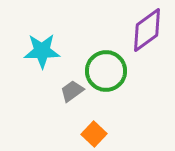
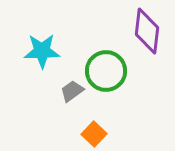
purple diamond: moved 1 px down; rotated 48 degrees counterclockwise
